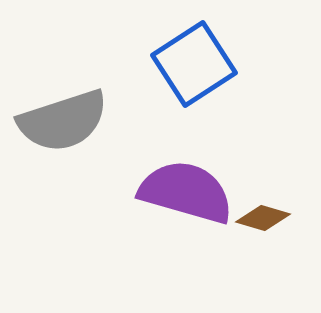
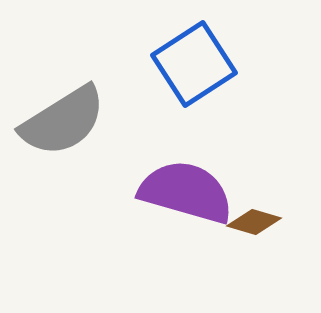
gray semicircle: rotated 14 degrees counterclockwise
brown diamond: moved 9 px left, 4 px down
